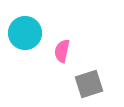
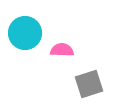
pink semicircle: moved 1 px up; rotated 80 degrees clockwise
